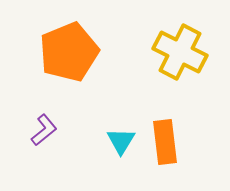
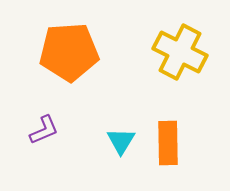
orange pentagon: rotated 18 degrees clockwise
purple L-shape: rotated 16 degrees clockwise
orange rectangle: moved 3 px right, 1 px down; rotated 6 degrees clockwise
